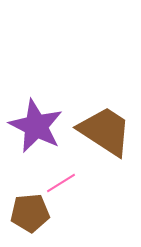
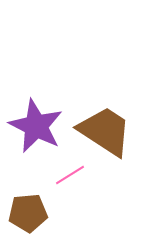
pink line: moved 9 px right, 8 px up
brown pentagon: moved 2 px left
